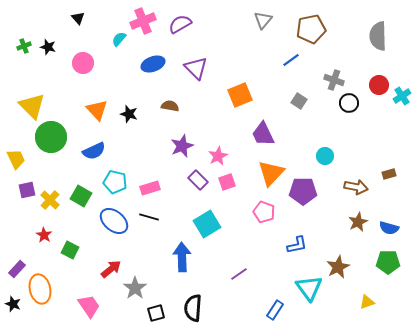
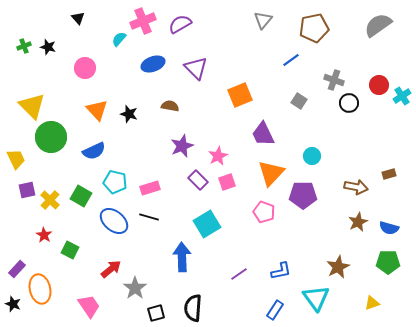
brown pentagon at (311, 29): moved 3 px right, 1 px up
gray semicircle at (378, 36): moved 11 px up; rotated 56 degrees clockwise
pink circle at (83, 63): moved 2 px right, 5 px down
cyan circle at (325, 156): moved 13 px left
purple pentagon at (303, 191): moved 4 px down
blue L-shape at (297, 245): moved 16 px left, 26 px down
cyan triangle at (309, 288): moved 7 px right, 10 px down
yellow triangle at (367, 302): moved 5 px right, 1 px down
